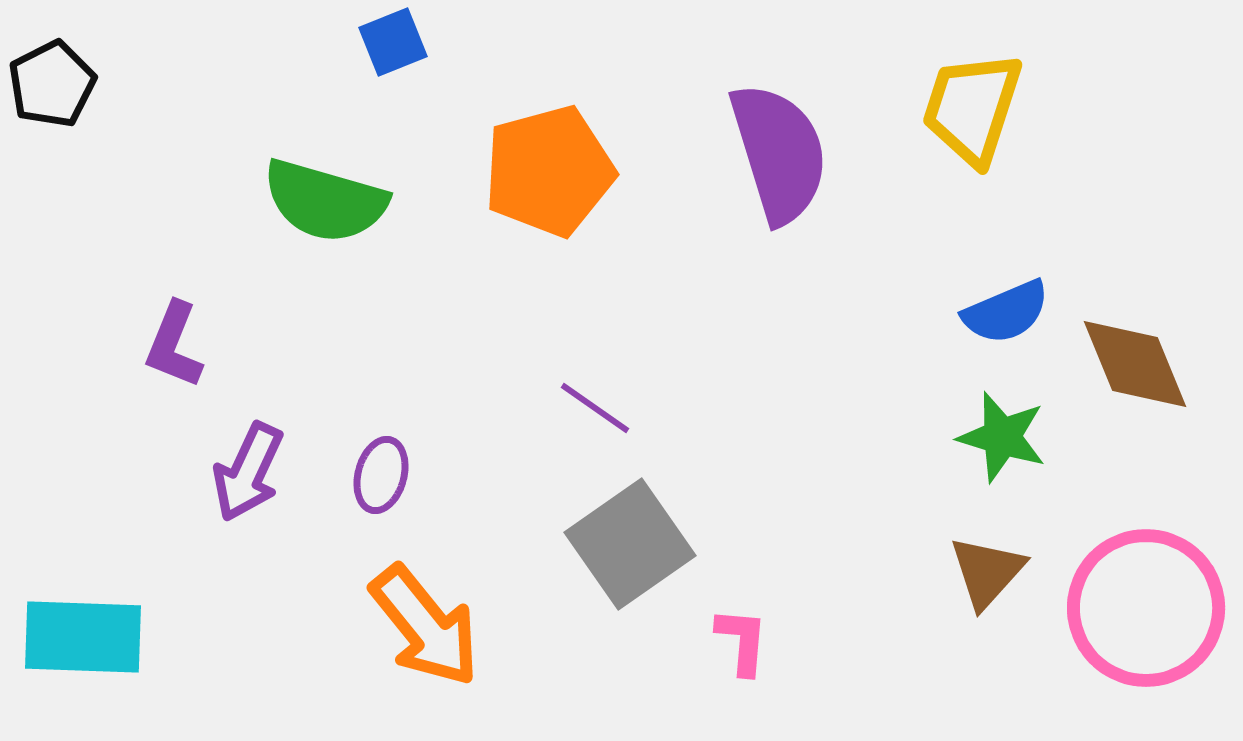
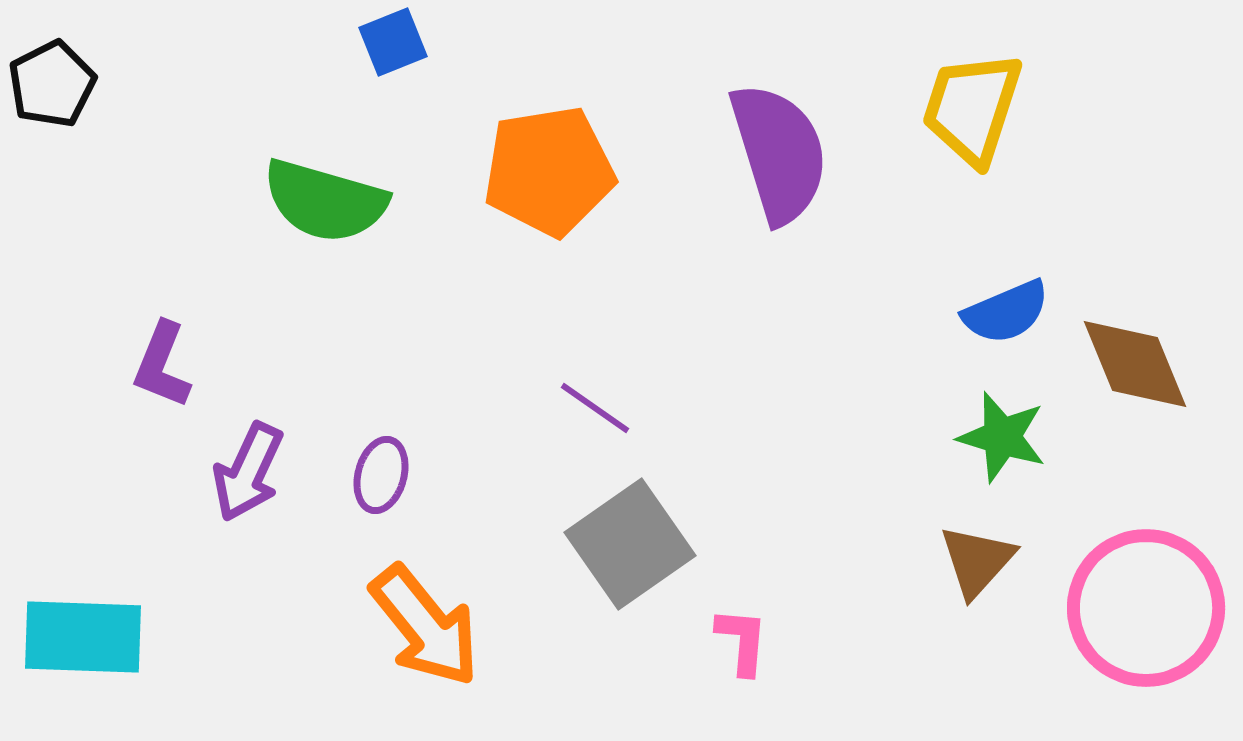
orange pentagon: rotated 6 degrees clockwise
purple L-shape: moved 12 px left, 20 px down
brown triangle: moved 10 px left, 11 px up
